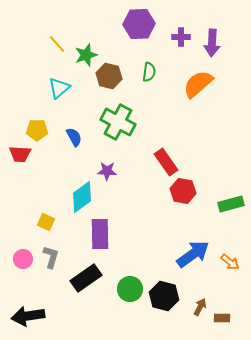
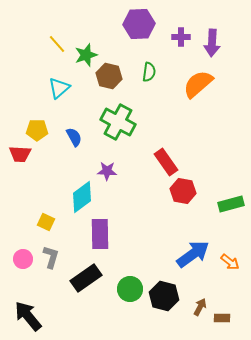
black arrow: rotated 60 degrees clockwise
